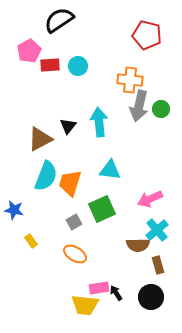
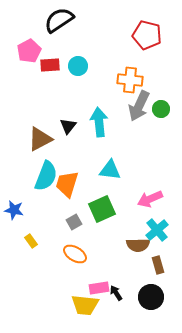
gray arrow: rotated 12 degrees clockwise
orange trapezoid: moved 3 px left, 1 px down
